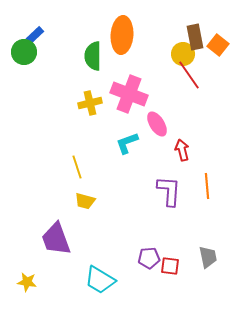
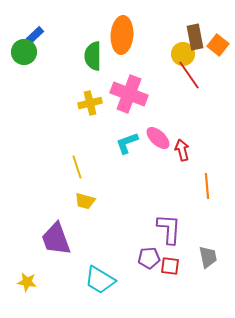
pink ellipse: moved 1 px right, 14 px down; rotated 15 degrees counterclockwise
purple L-shape: moved 38 px down
